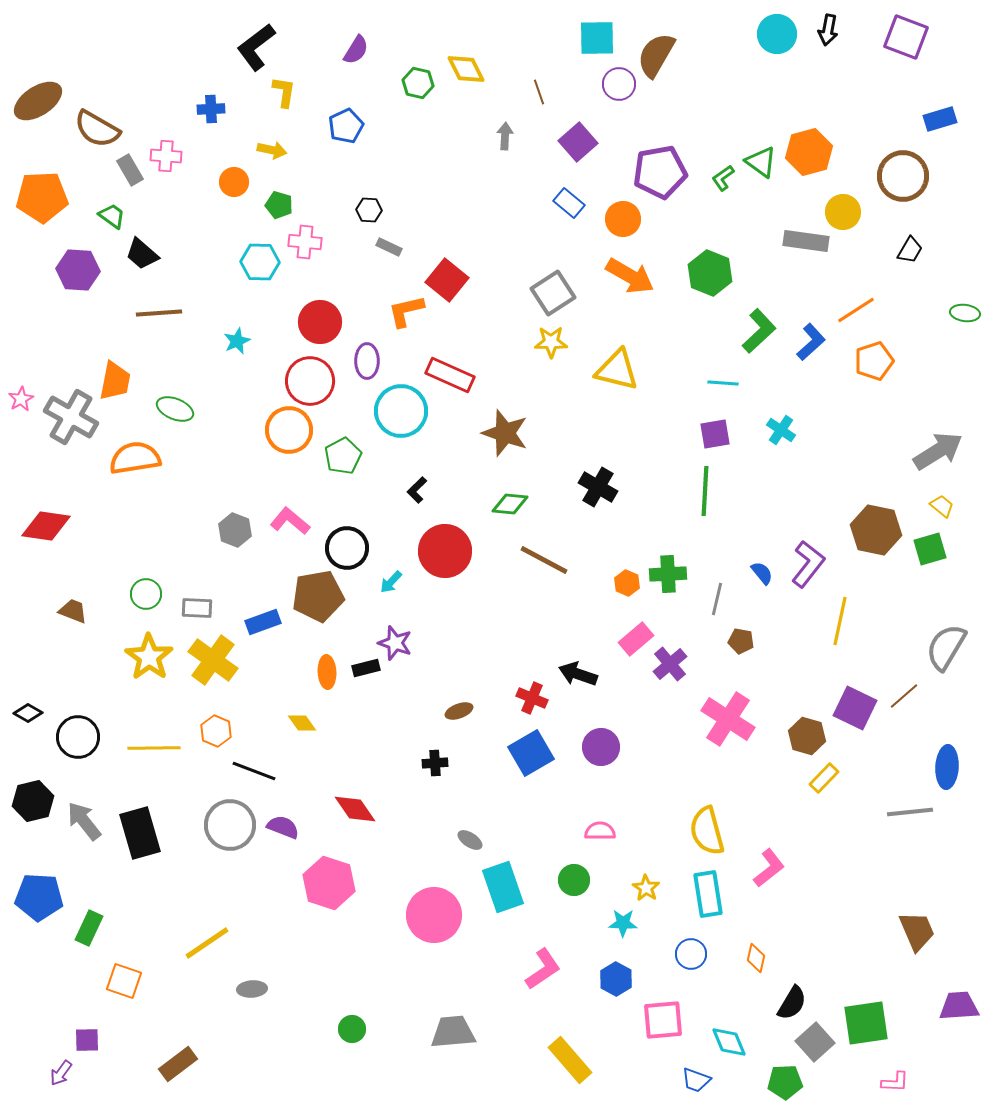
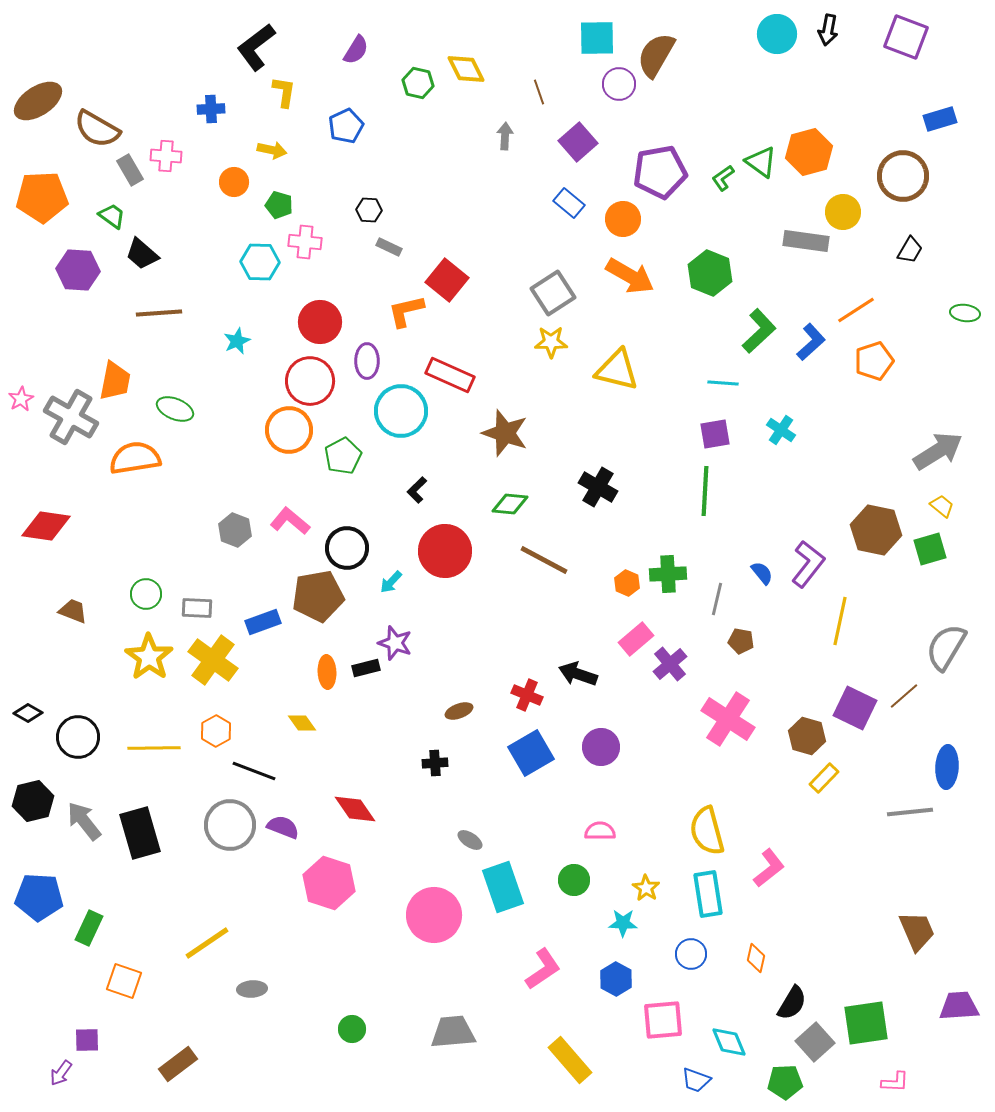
red cross at (532, 698): moved 5 px left, 3 px up
orange hexagon at (216, 731): rotated 8 degrees clockwise
